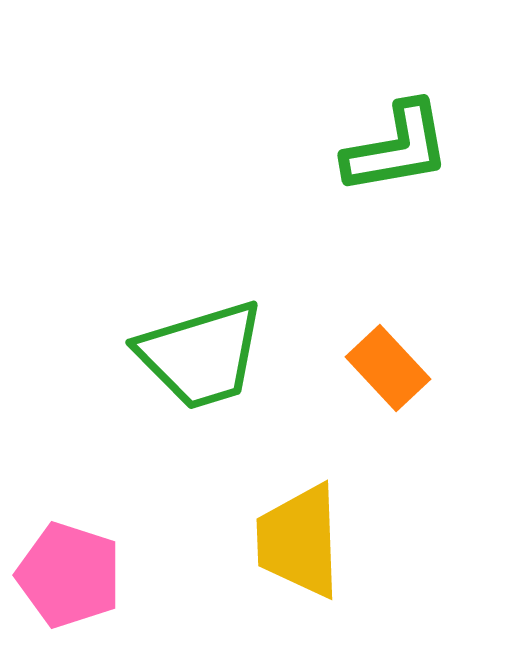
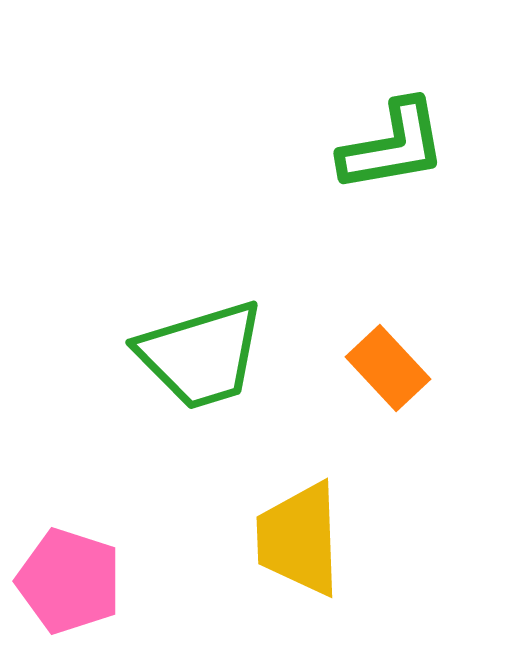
green L-shape: moved 4 px left, 2 px up
yellow trapezoid: moved 2 px up
pink pentagon: moved 6 px down
